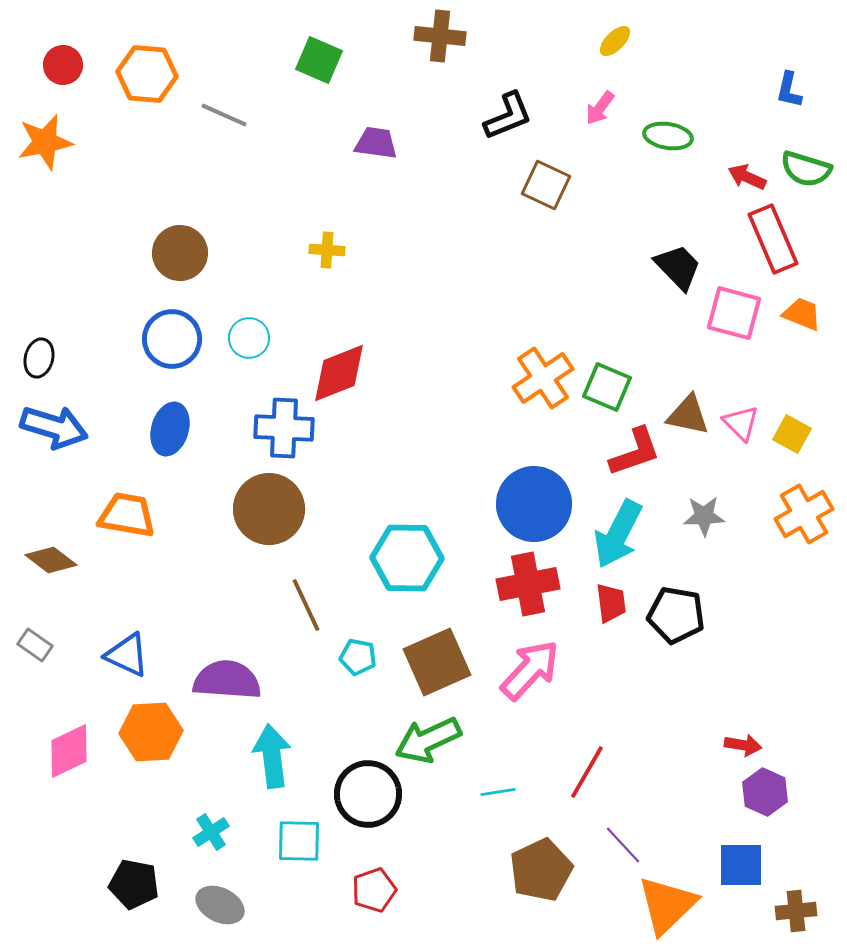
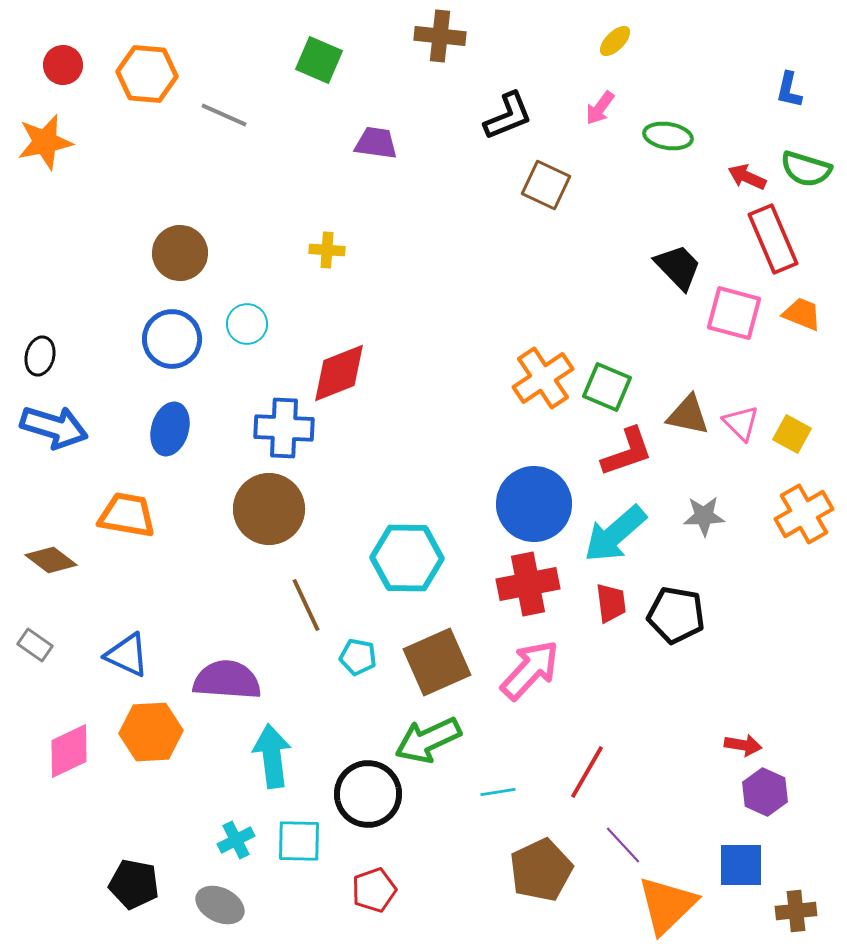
cyan circle at (249, 338): moved 2 px left, 14 px up
black ellipse at (39, 358): moved 1 px right, 2 px up
red L-shape at (635, 452): moved 8 px left
cyan arrow at (618, 534): moved 3 px left; rotated 22 degrees clockwise
cyan cross at (211, 832): moved 25 px right, 8 px down; rotated 6 degrees clockwise
